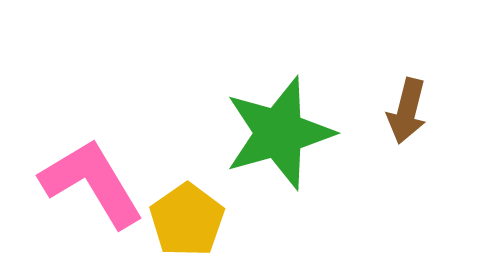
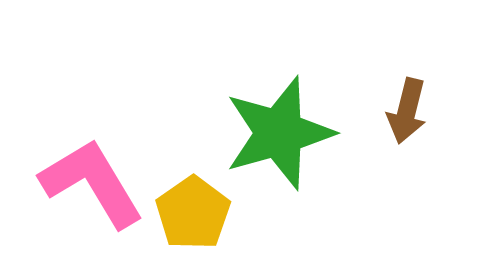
yellow pentagon: moved 6 px right, 7 px up
